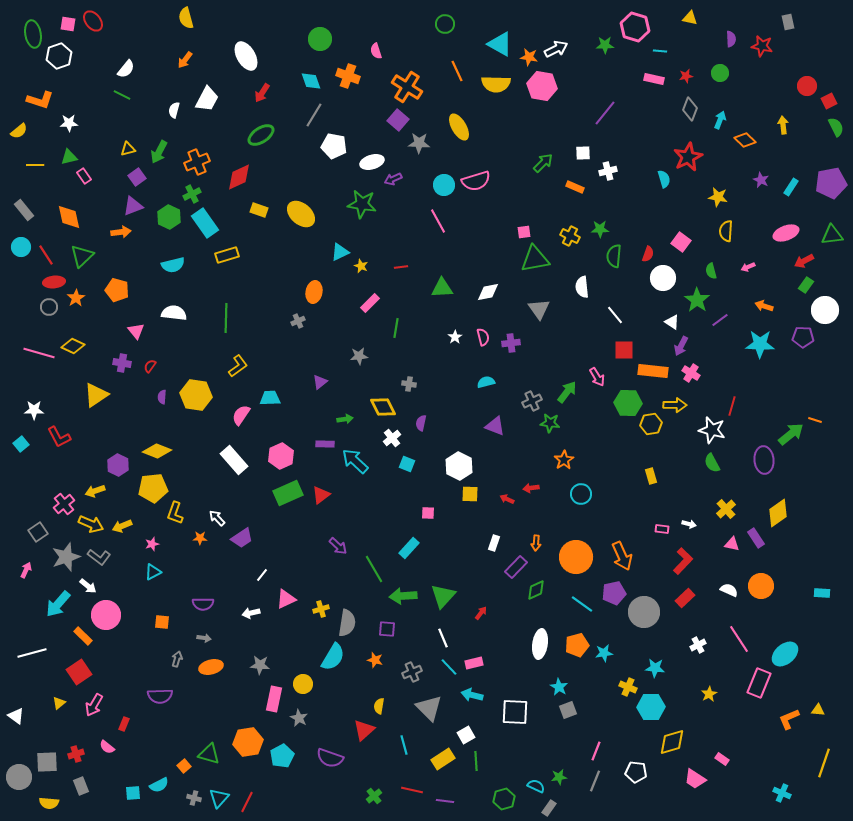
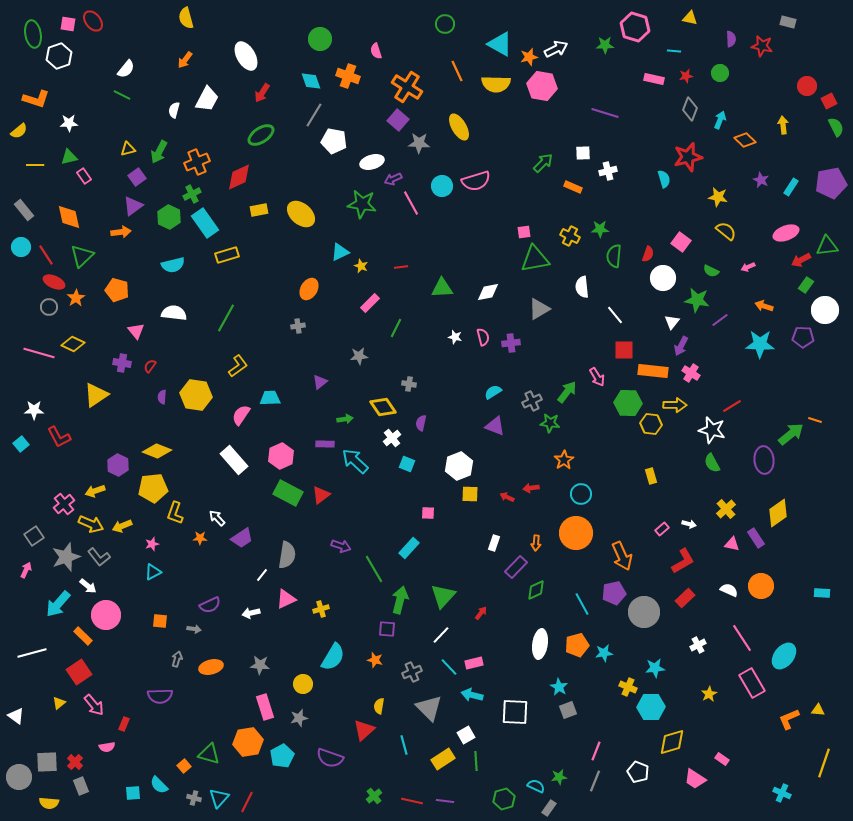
gray rectangle at (788, 22): rotated 63 degrees counterclockwise
cyan line at (660, 51): moved 14 px right
orange star at (529, 57): rotated 24 degrees counterclockwise
orange L-shape at (40, 100): moved 4 px left, 1 px up
purple line at (605, 113): rotated 68 degrees clockwise
white pentagon at (334, 146): moved 5 px up
red star at (688, 157): rotated 12 degrees clockwise
cyan circle at (444, 185): moved 2 px left, 1 px down
orange rectangle at (575, 187): moved 2 px left
purple triangle at (133, 206): rotated 15 degrees counterclockwise
yellow rectangle at (259, 210): rotated 30 degrees counterclockwise
pink line at (438, 221): moved 27 px left, 18 px up
yellow semicircle at (726, 231): rotated 125 degrees clockwise
green triangle at (832, 235): moved 5 px left, 11 px down
red arrow at (804, 261): moved 3 px left, 1 px up
green semicircle at (711, 271): rotated 49 degrees counterclockwise
red ellipse at (54, 282): rotated 30 degrees clockwise
orange ellipse at (314, 292): moved 5 px left, 3 px up; rotated 20 degrees clockwise
green star at (697, 300): rotated 25 degrees counterclockwise
gray triangle at (539, 309): rotated 35 degrees clockwise
green line at (226, 318): rotated 28 degrees clockwise
gray cross at (298, 321): moved 5 px down; rotated 16 degrees clockwise
white triangle at (672, 322): rotated 35 degrees clockwise
green line at (396, 328): rotated 18 degrees clockwise
white star at (455, 337): rotated 24 degrees counterclockwise
yellow diamond at (73, 346): moved 2 px up
cyan semicircle at (486, 382): moved 7 px right, 10 px down; rotated 18 degrees counterclockwise
red line at (732, 406): rotated 42 degrees clockwise
yellow diamond at (383, 407): rotated 8 degrees counterclockwise
yellow hexagon at (651, 424): rotated 15 degrees clockwise
white hexagon at (459, 466): rotated 12 degrees clockwise
green rectangle at (288, 493): rotated 52 degrees clockwise
red arrow at (507, 499): moved 2 px up
pink rectangle at (662, 529): rotated 48 degrees counterclockwise
gray square at (38, 532): moved 4 px left, 4 px down
purple arrow at (338, 546): moved 3 px right; rotated 24 degrees counterclockwise
gray L-shape at (99, 557): rotated 15 degrees clockwise
orange circle at (576, 557): moved 24 px up
red L-shape at (683, 561): rotated 16 degrees clockwise
green arrow at (403, 596): moved 3 px left, 4 px down; rotated 108 degrees clockwise
purple semicircle at (203, 604): moved 7 px right, 1 px down; rotated 25 degrees counterclockwise
cyan line at (582, 604): rotated 25 degrees clockwise
orange square at (162, 622): moved 2 px left, 1 px up
gray semicircle at (347, 623): moved 60 px left, 68 px up
gray arrow at (204, 638): moved 10 px left, 9 px up
white line at (443, 638): moved 2 px left, 3 px up; rotated 66 degrees clockwise
pink line at (739, 639): moved 3 px right, 1 px up
cyan ellipse at (785, 654): moved 1 px left, 2 px down; rotated 12 degrees counterclockwise
cyan star at (655, 668): rotated 12 degrees counterclockwise
pink rectangle at (759, 683): moved 7 px left; rotated 52 degrees counterclockwise
pink rectangle at (274, 699): moved 9 px left, 8 px down; rotated 30 degrees counterclockwise
pink arrow at (94, 705): rotated 70 degrees counterclockwise
gray star at (299, 718): rotated 30 degrees clockwise
pink semicircle at (107, 747): rotated 49 degrees counterclockwise
red cross at (76, 754): moved 1 px left, 8 px down; rotated 28 degrees counterclockwise
white pentagon at (636, 772): moved 2 px right; rotated 15 degrees clockwise
cyan semicircle at (159, 785): rotated 72 degrees clockwise
red line at (412, 790): moved 11 px down
